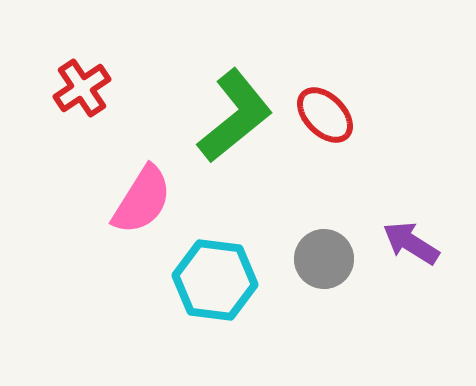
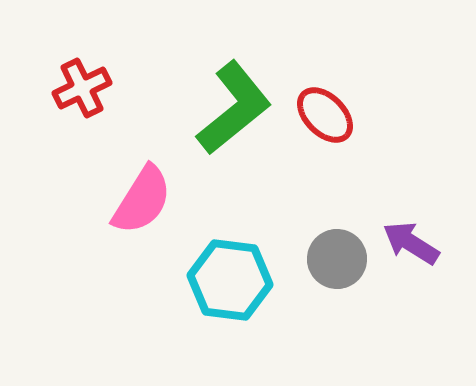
red cross: rotated 8 degrees clockwise
green L-shape: moved 1 px left, 8 px up
gray circle: moved 13 px right
cyan hexagon: moved 15 px right
